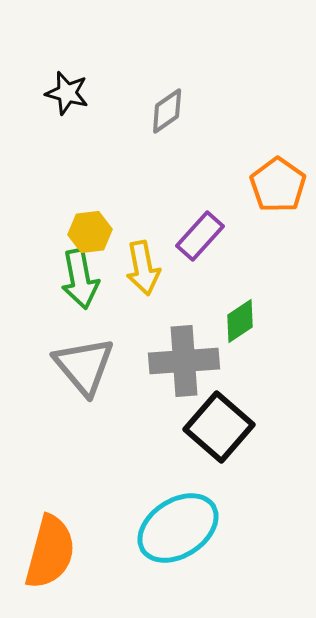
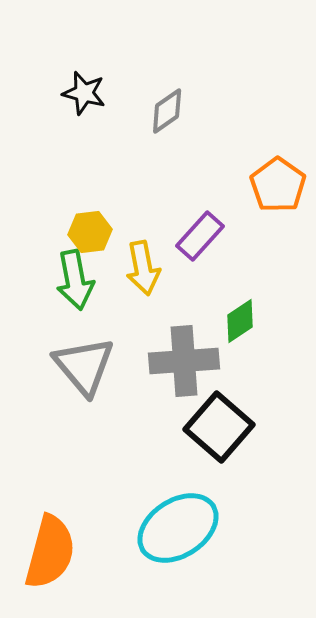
black star: moved 17 px right
green arrow: moved 5 px left, 1 px down
